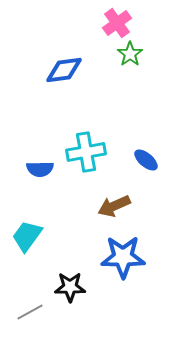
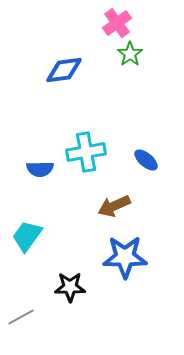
blue star: moved 2 px right
gray line: moved 9 px left, 5 px down
